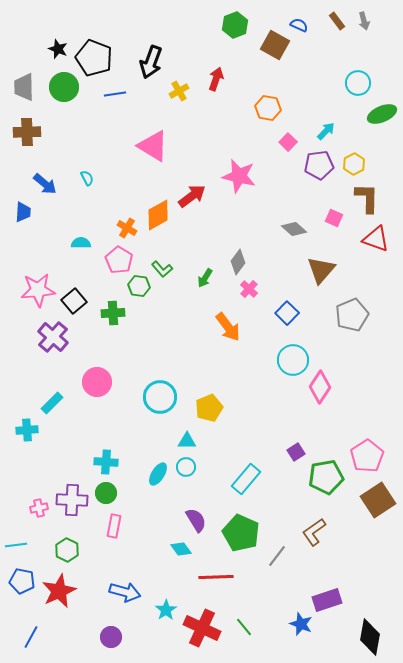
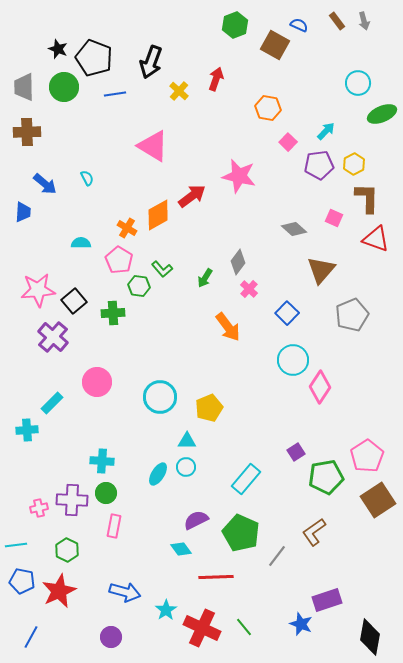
yellow cross at (179, 91): rotated 18 degrees counterclockwise
cyan cross at (106, 462): moved 4 px left, 1 px up
purple semicircle at (196, 520): rotated 85 degrees counterclockwise
